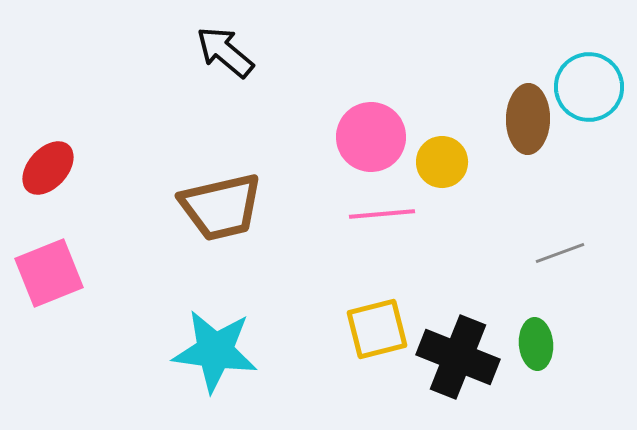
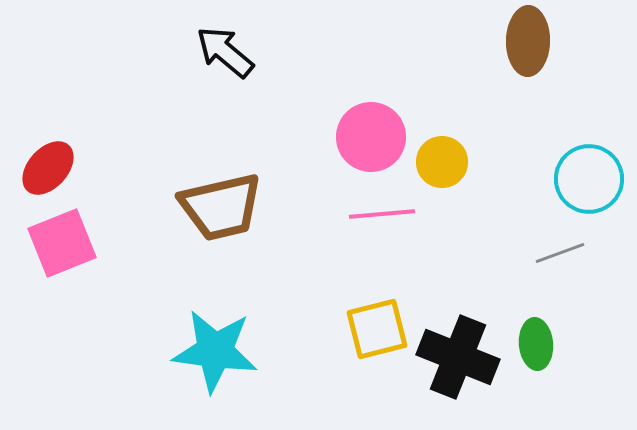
cyan circle: moved 92 px down
brown ellipse: moved 78 px up
pink square: moved 13 px right, 30 px up
